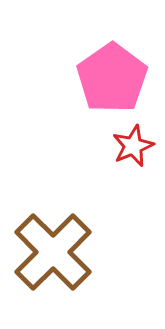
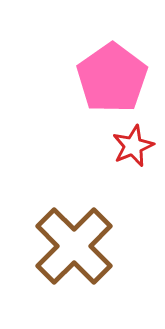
brown cross: moved 21 px right, 6 px up
